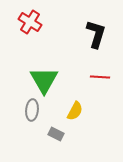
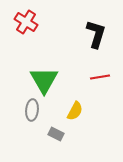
red cross: moved 4 px left
red line: rotated 12 degrees counterclockwise
